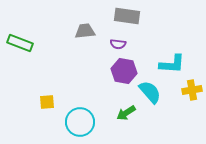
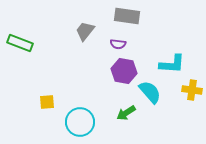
gray trapezoid: rotated 45 degrees counterclockwise
yellow cross: rotated 18 degrees clockwise
